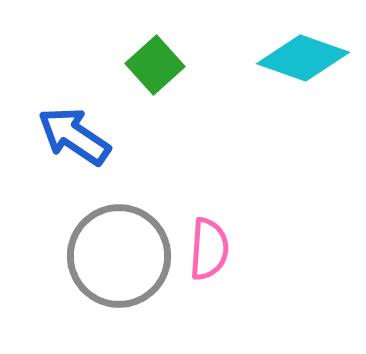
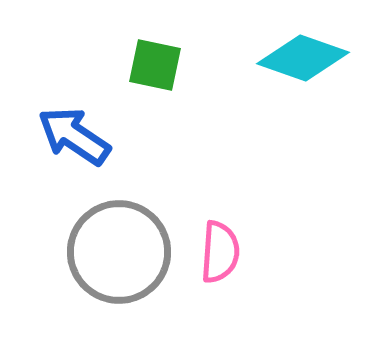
green square: rotated 36 degrees counterclockwise
pink semicircle: moved 11 px right, 3 px down
gray circle: moved 4 px up
